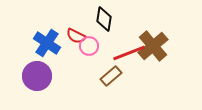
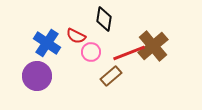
pink circle: moved 2 px right, 6 px down
